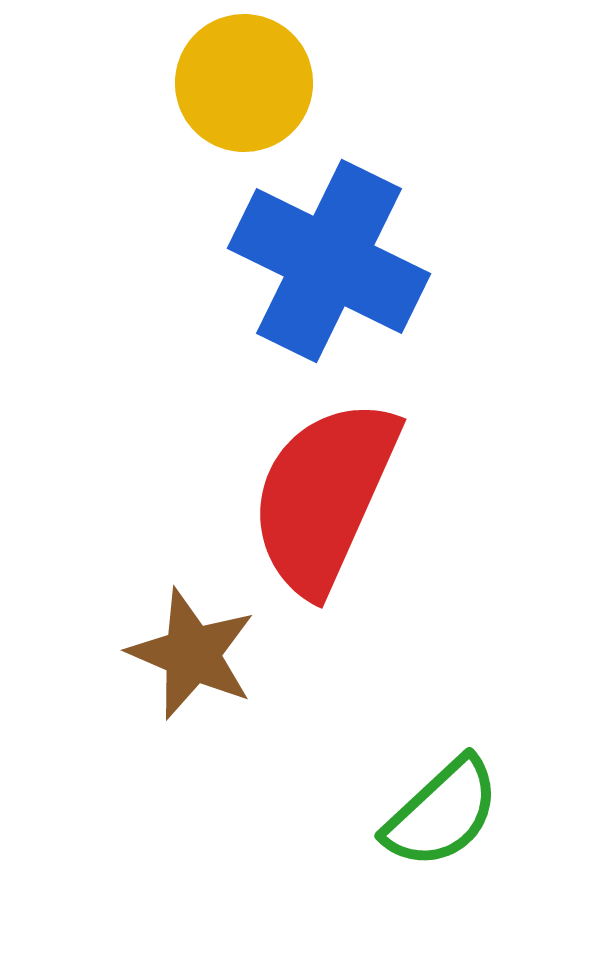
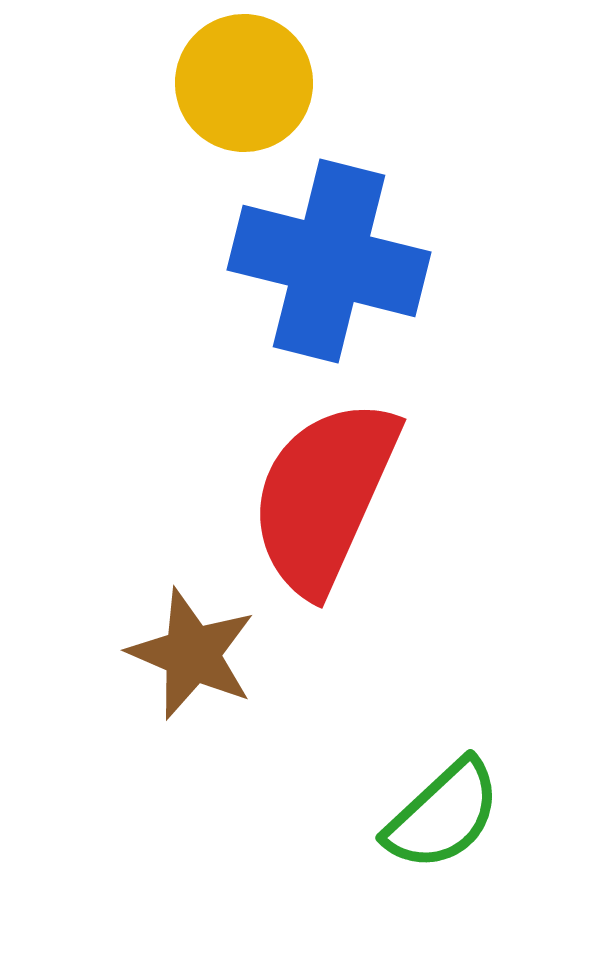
blue cross: rotated 12 degrees counterclockwise
green semicircle: moved 1 px right, 2 px down
